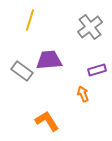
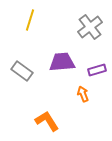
purple trapezoid: moved 13 px right, 2 px down
